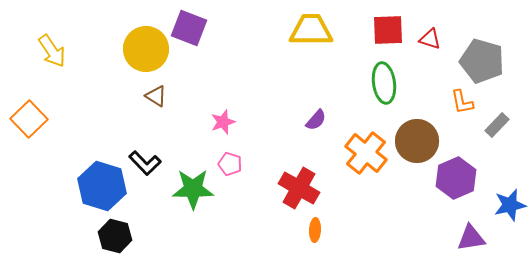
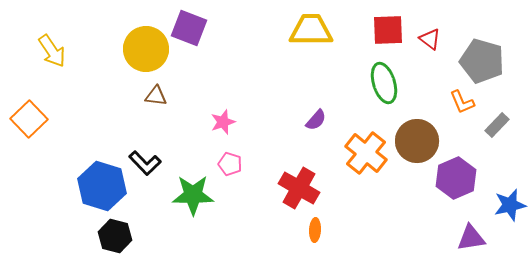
red triangle: rotated 20 degrees clockwise
green ellipse: rotated 9 degrees counterclockwise
brown triangle: rotated 25 degrees counterclockwise
orange L-shape: rotated 12 degrees counterclockwise
green star: moved 6 px down
